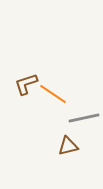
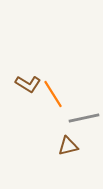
brown L-shape: moved 2 px right; rotated 130 degrees counterclockwise
orange line: rotated 24 degrees clockwise
